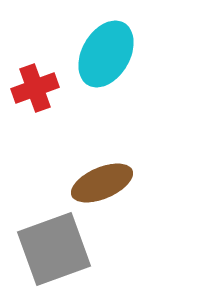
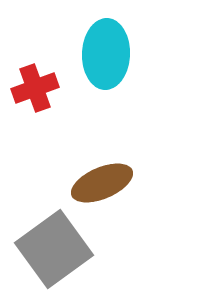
cyan ellipse: rotated 28 degrees counterclockwise
gray square: rotated 16 degrees counterclockwise
